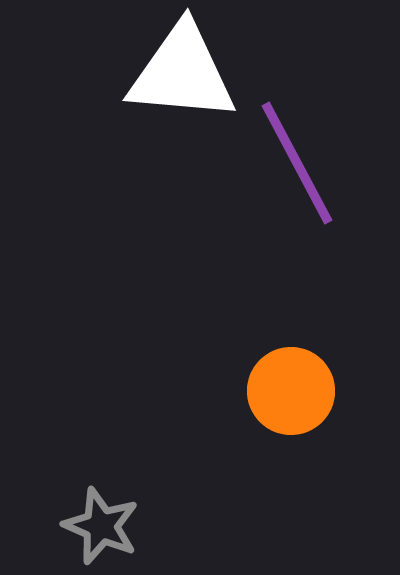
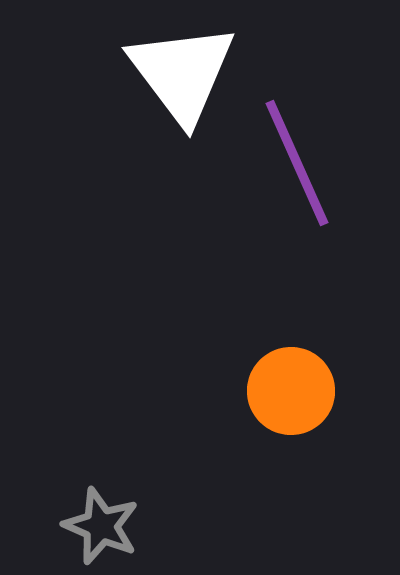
white triangle: rotated 48 degrees clockwise
purple line: rotated 4 degrees clockwise
